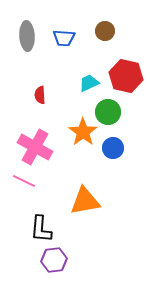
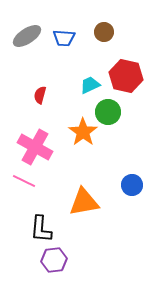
brown circle: moved 1 px left, 1 px down
gray ellipse: rotated 60 degrees clockwise
cyan trapezoid: moved 1 px right, 2 px down
red semicircle: rotated 18 degrees clockwise
blue circle: moved 19 px right, 37 px down
orange triangle: moved 1 px left, 1 px down
